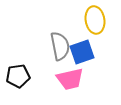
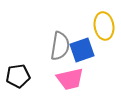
yellow ellipse: moved 9 px right, 6 px down
gray semicircle: rotated 20 degrees clockwise
blue square: moved 2 px up
